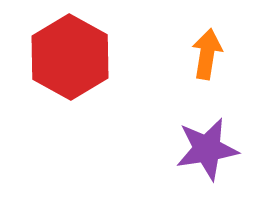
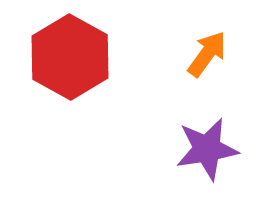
orange arrow: rotated 27 degrees clockwise
